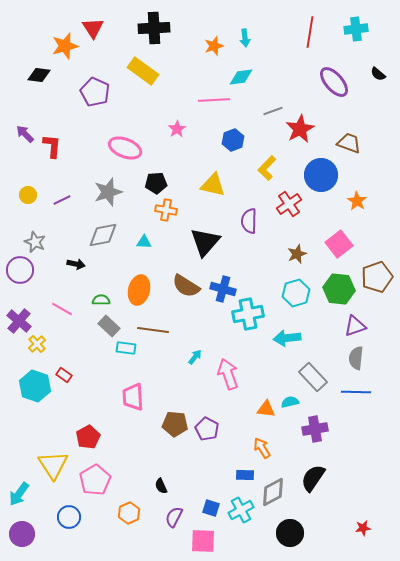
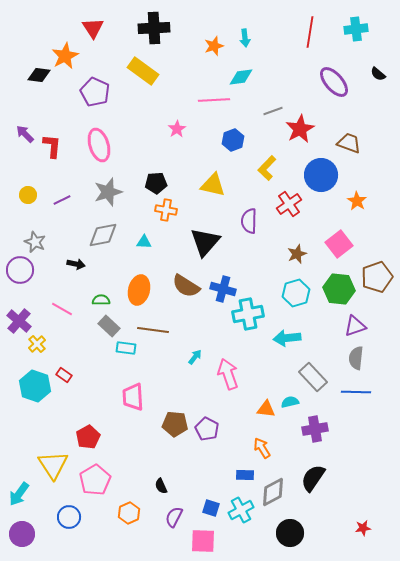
orange star at (65, 46): moved 10 px down; rotated 12 degrees counterclockwise
pink ellipse at (125, 148): moved 26 px left, 3 px up; rotated 52 degrees clockwise
